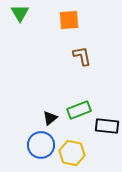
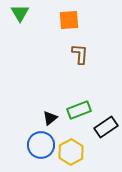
brown L-shape: moved 2 px left, 2 px up; rotated 15 degrees clockwise
black rectangle: moved 1 px left, 1 px down; rotated 40 degrees counterclockwise
yellow hexagon: moved 1 px left, 1 px up; rotated 20 degrees clockwise
